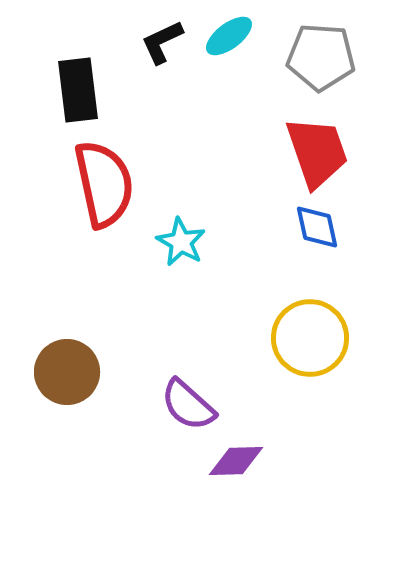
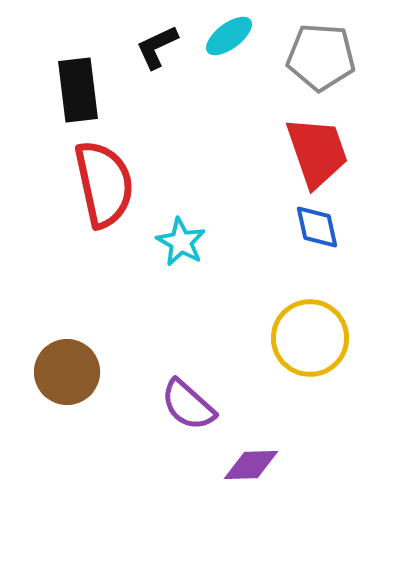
black L-shape: moved 5 px left, 5 px down
purple diamond: moved 15 px right, 4 px down
